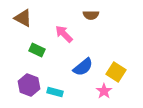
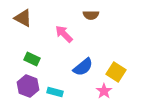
green rectangle: moved 5 px left, 9 px down
purple hexagon: moved 1 px left, 1 px down
